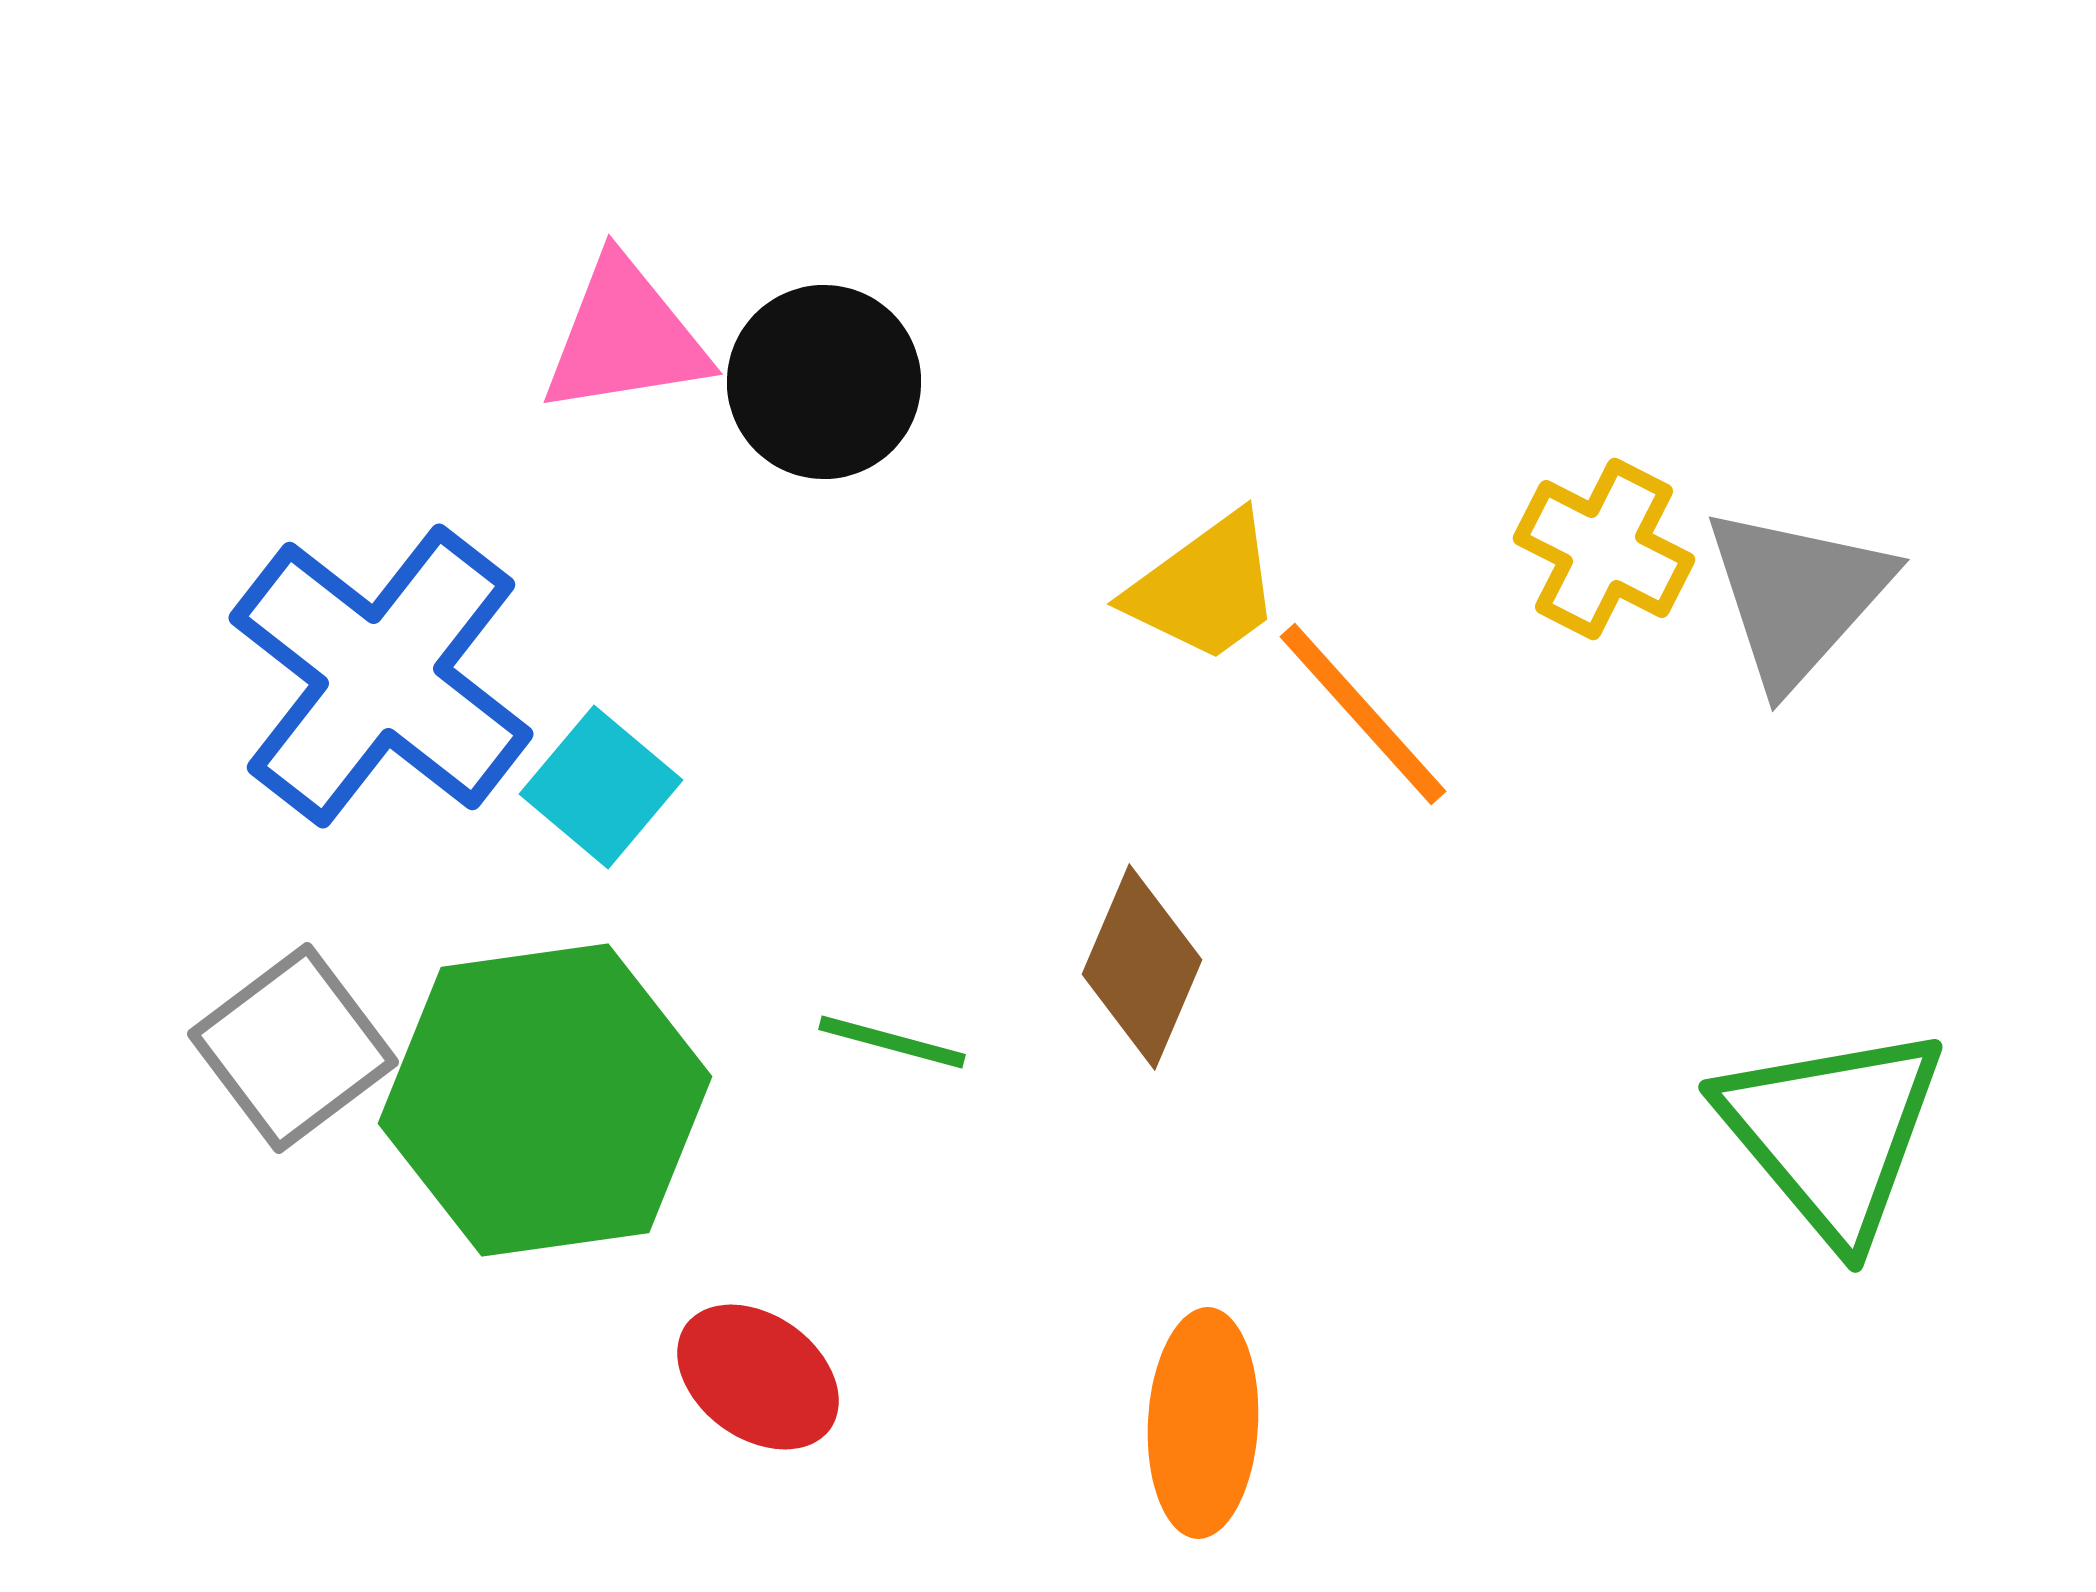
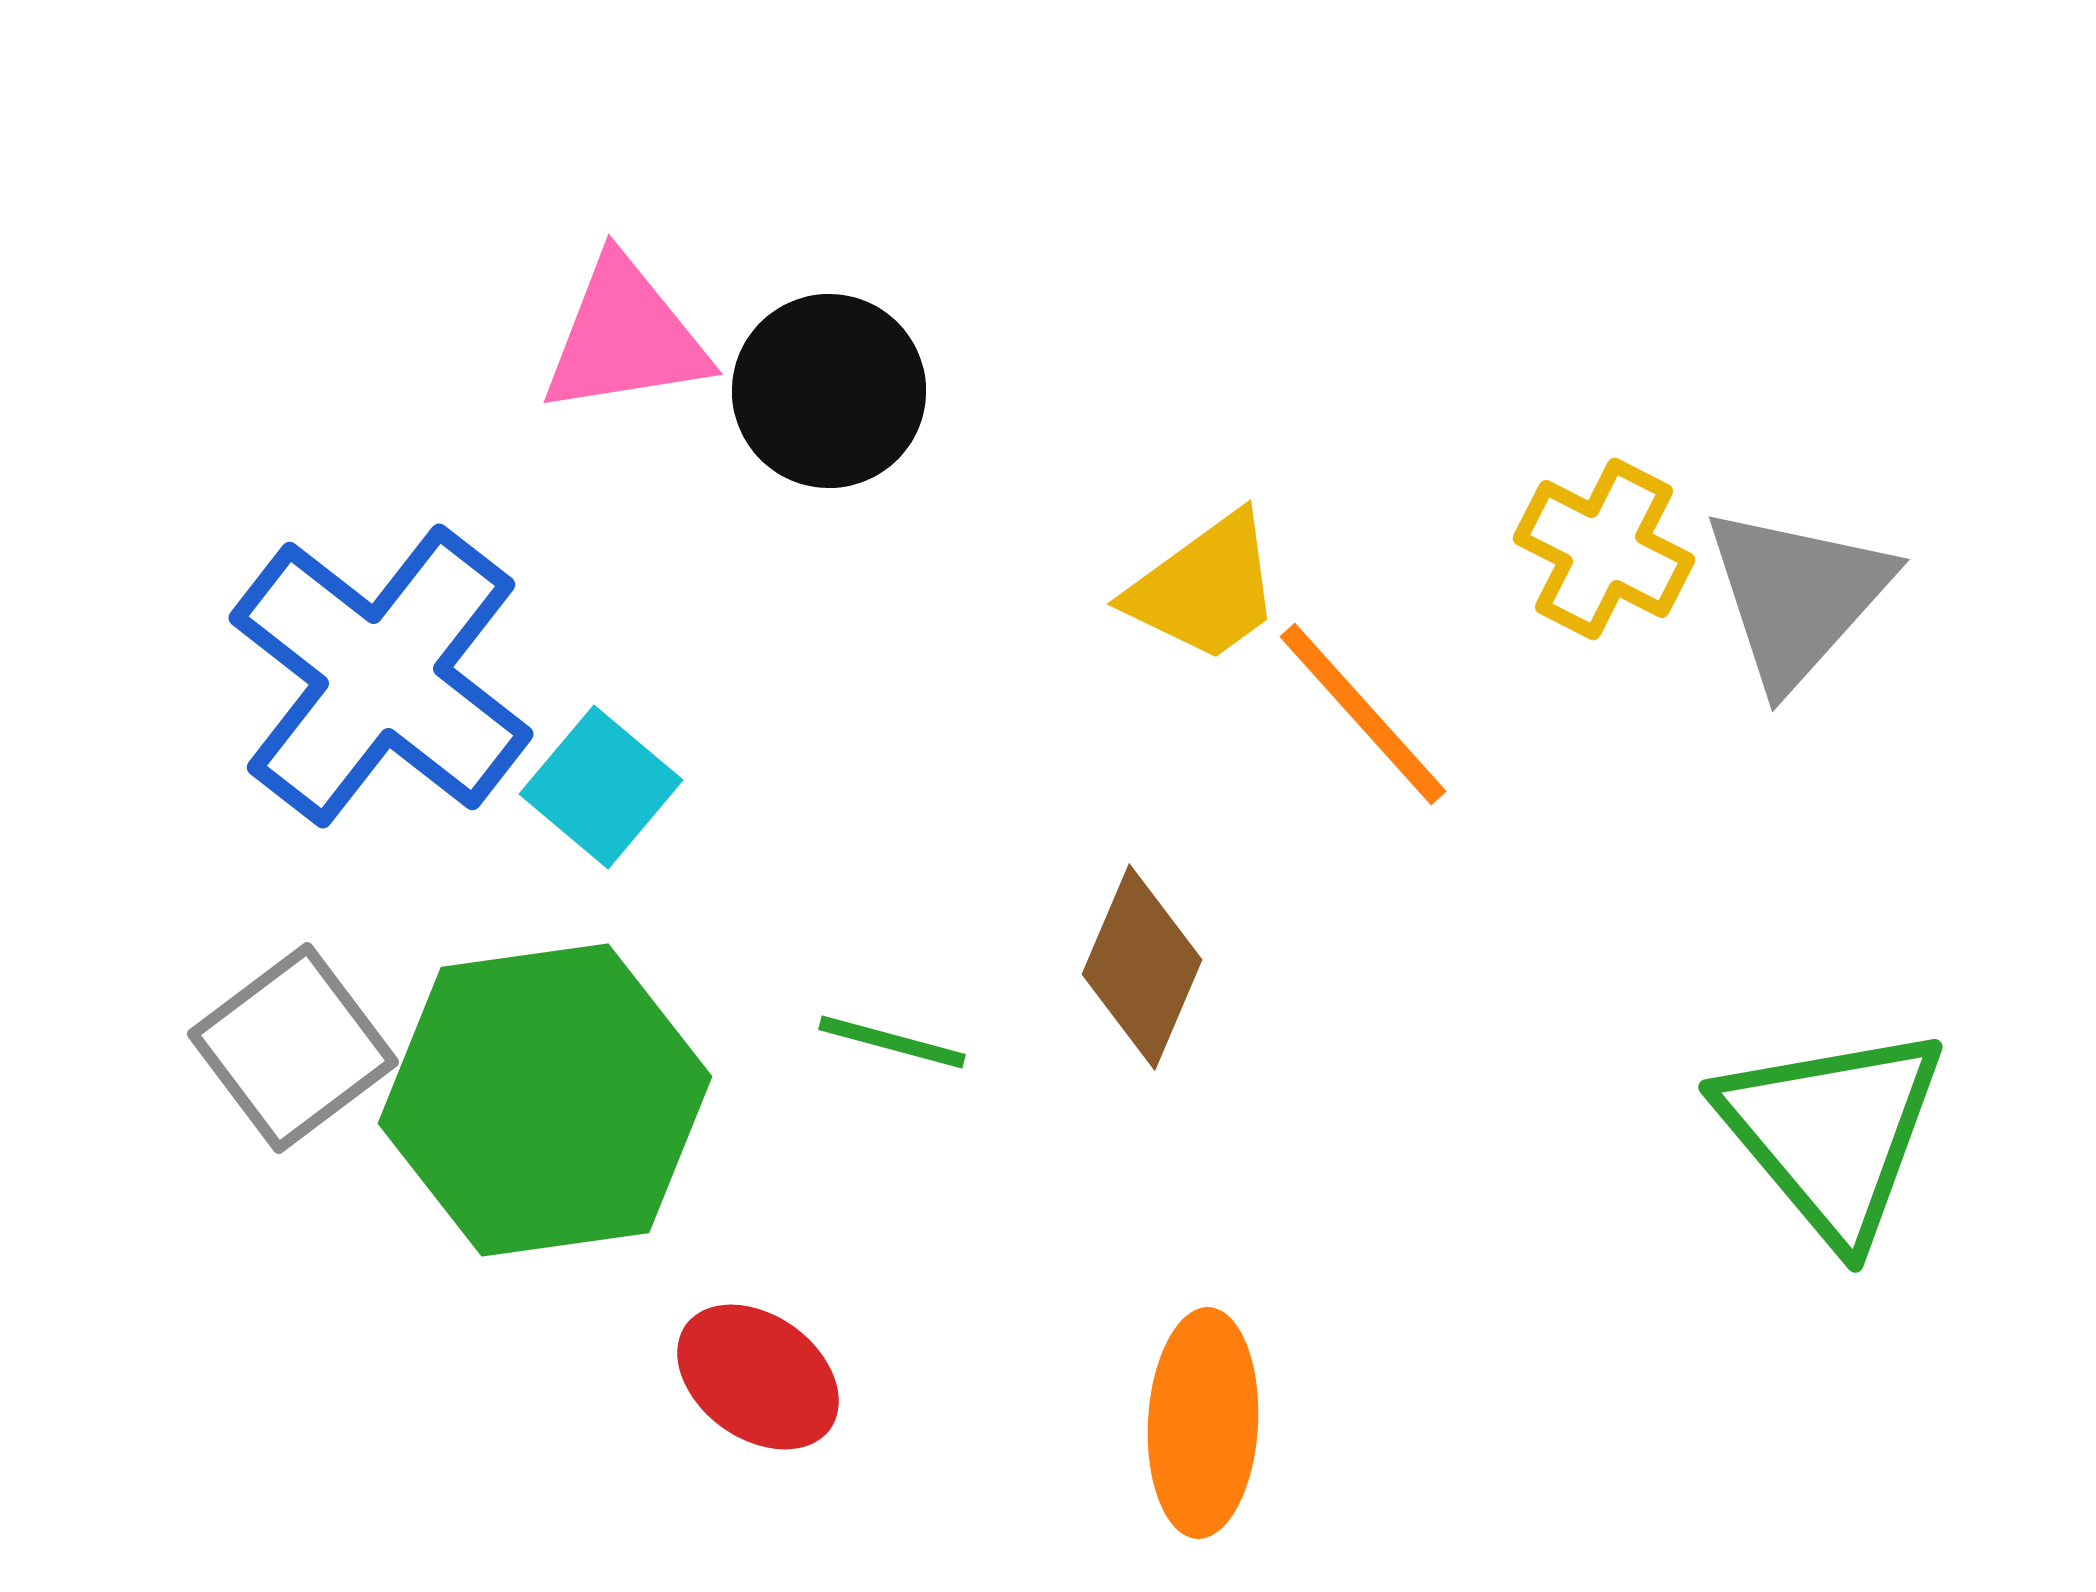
black circle: moved 5 px right, 9 px down
